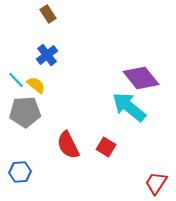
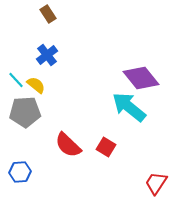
red semicircle: rotated 20 degrees counterclockwise
